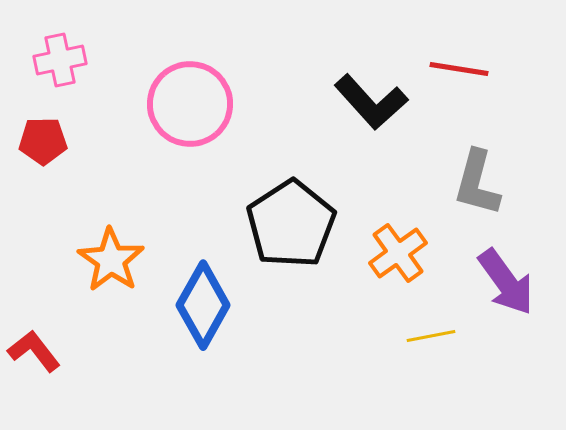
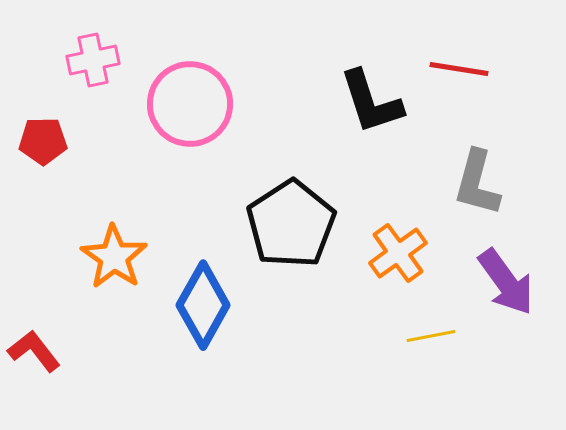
pink cross: moved 33 px right
black L-shape: rotated 24 degrees clockwise
orange star: moved 3 px right, 3 px up
